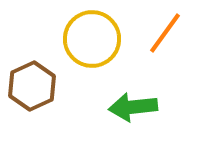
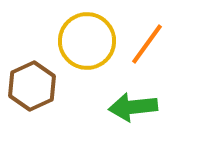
orange line: moved 18 px left, 11 px down
yellow circle: moved 5 px left, 2 px down
